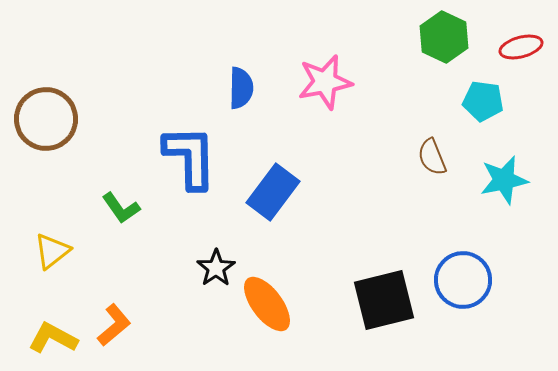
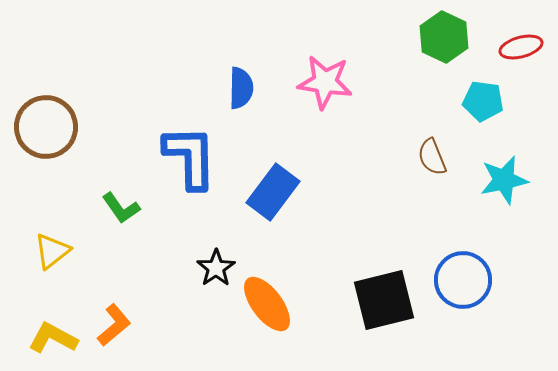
pink star: rotated 20 degrees clockwise
brown circle: moved 8 px down
